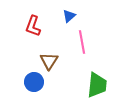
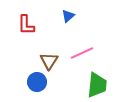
blue triangle: moved 1 px left
red L-shape: moved 7 px left, 1 px up; rotated 20 degrees counterclockwise
pink line: moved 11 px down; rotated 75 degrees clockwise
blue circle: moved 3 px right
